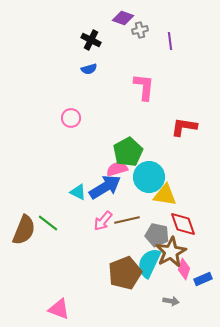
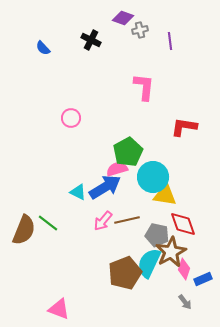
blue semicircle: moved 46 px left, 21 px up; rotated 63 degrees clockwise
cyan circle: moved 4 px right
gray arrow: moved 14 px right, 1 px down; rotated 42 degrees clockwise
